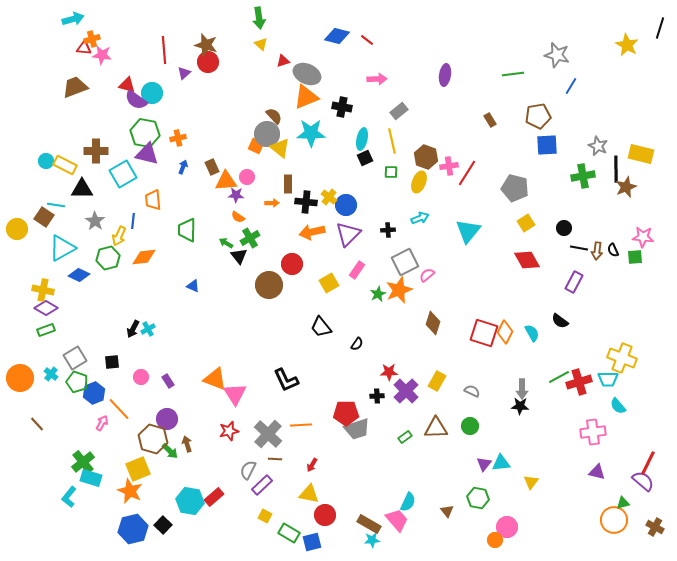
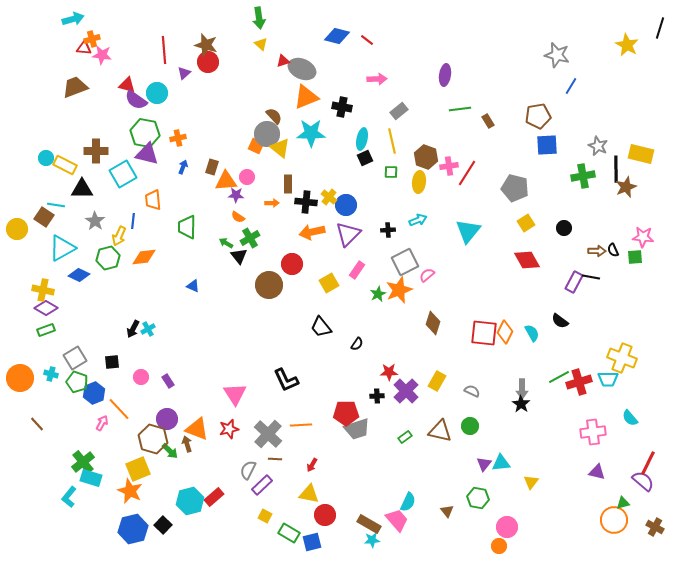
gray ellipse at (307, 74): moved 5 px left, 5 px up
green line at (513, 74): moved 53 px left, 35 px down
cyan circle at (152, 93): moved 5 px right
brown rectangle at (490, 120): moved 2 px left, 1 px down
cyan circle at (46, 161): moved 3 px up
brown rectangle at (212, 167): rotated 42 degrees clockwise
yellow ellipse at (419, 182): rotated 15 degrees counterclockwise
cyan arrow at (420, 218): moved 2 px left, 2 px down
green trapezoid at (187, 230): moved 3 px up
black line at (579, 248): moved 12 px right, 29 px down
brown arrow at (597, 251): rotated 96 degrees counterclockwise
red square at (484, 333): rotated 12 degrees counterclockwise
cyan cross at (51, 374): rotated 24 degrees counterclockwise
orange triangle at (215, 379): moved 18 px left, 50 px down
black star at (520, 406): moved 1 px right, 2 px up; rotated 30 degrees clockwise
cyan semicircle at (618, 406): moved 12 px right, 12 px down
brown triangle at (436, 428): moved 4 px right, 3 px down; rotated 15 degrees clockwise
red star at (229, 431): moved 2 px up
cyan hexagon at (190, 501): rotated 24 degrees counterclockwise
orange circle at (495, 540): moved 4 px right, 6 px down
